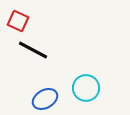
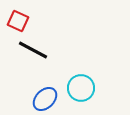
cyan circle: moved 5 px left
blue ellipse: rotated 15 degrees counterclockwise
